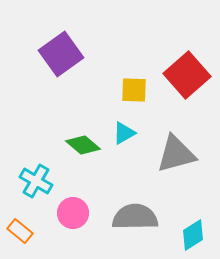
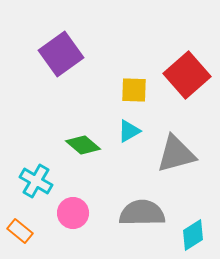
cyan triangle: moved 5 px right, 2 px up
gray semicircle: moved 7 px right, 4 px up
